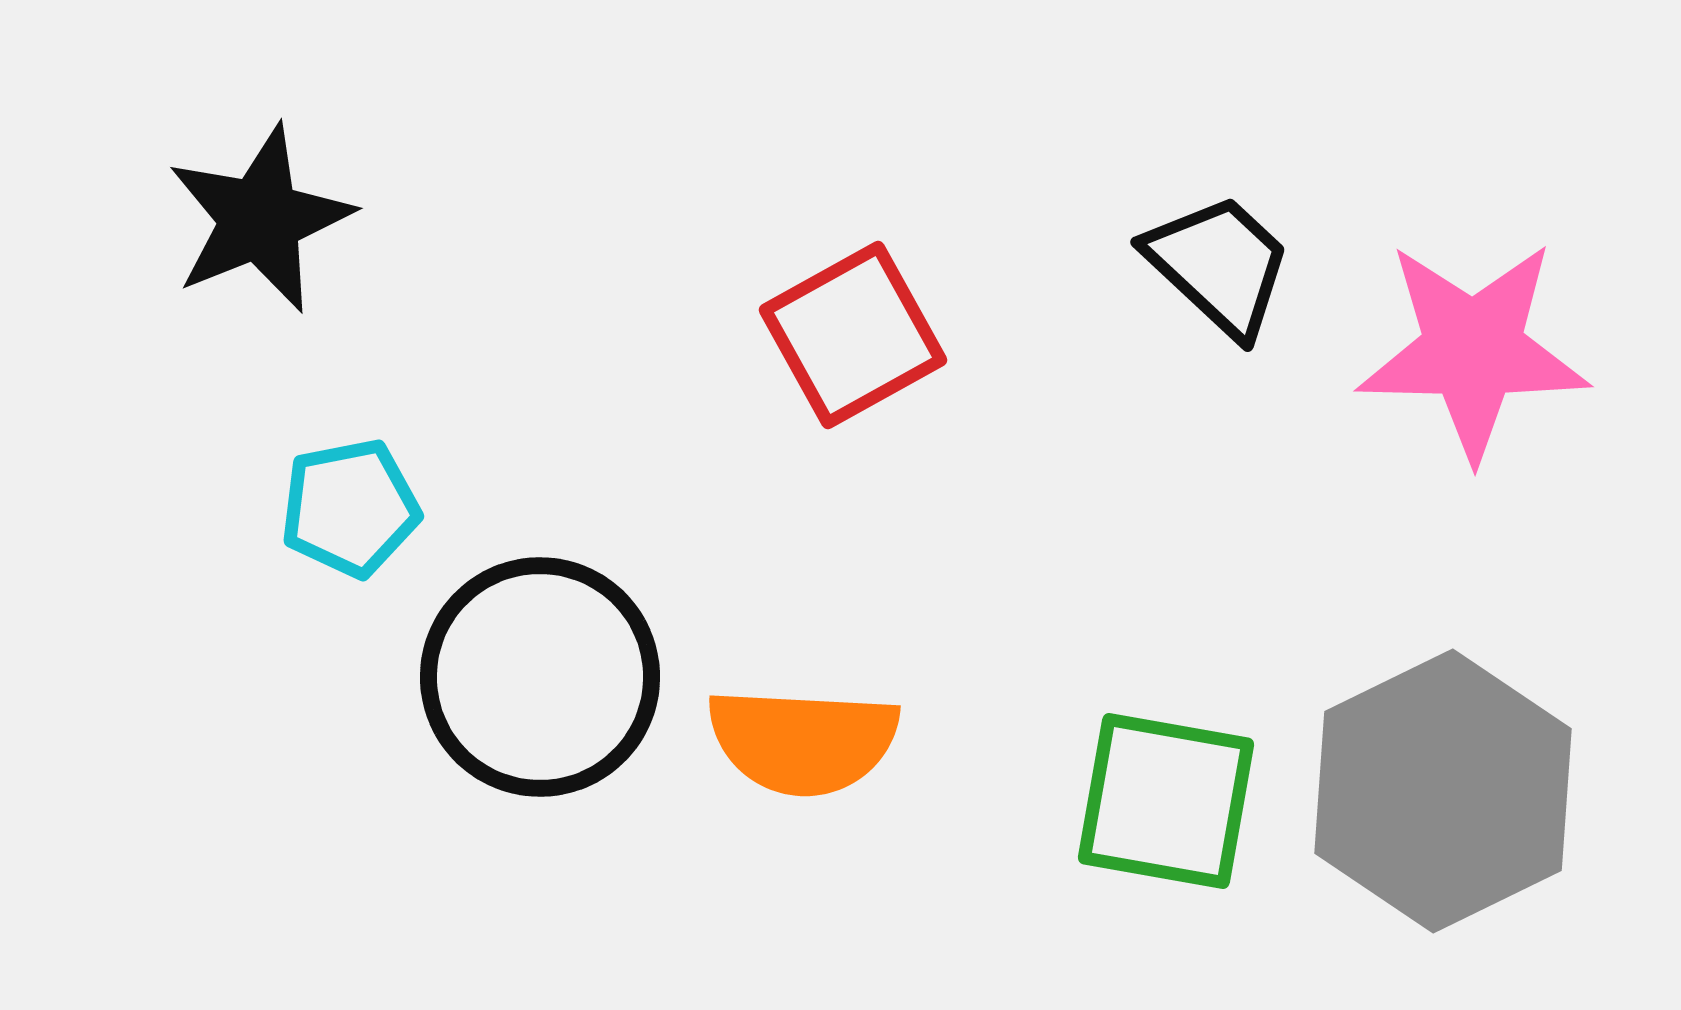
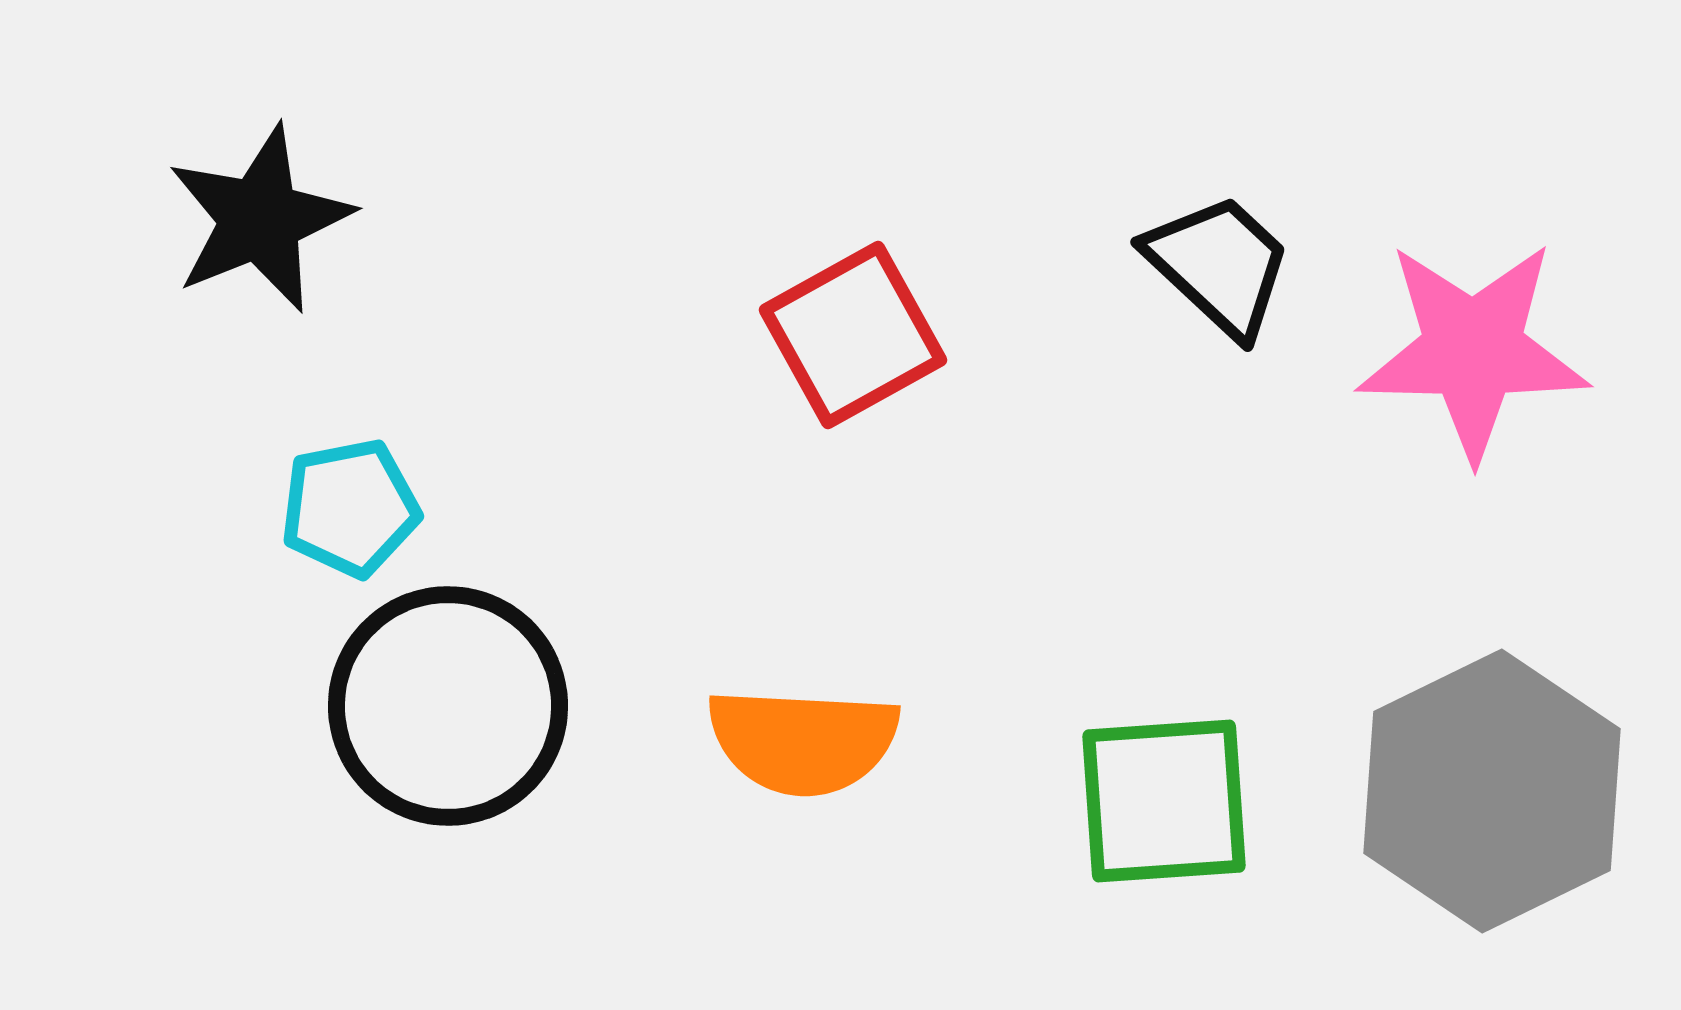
black circle: moved 92 px left, 29 px down
gray hexagon: moved 49 px right
green square: moved 2 px left; rotated 14 degrees counterclockwise
